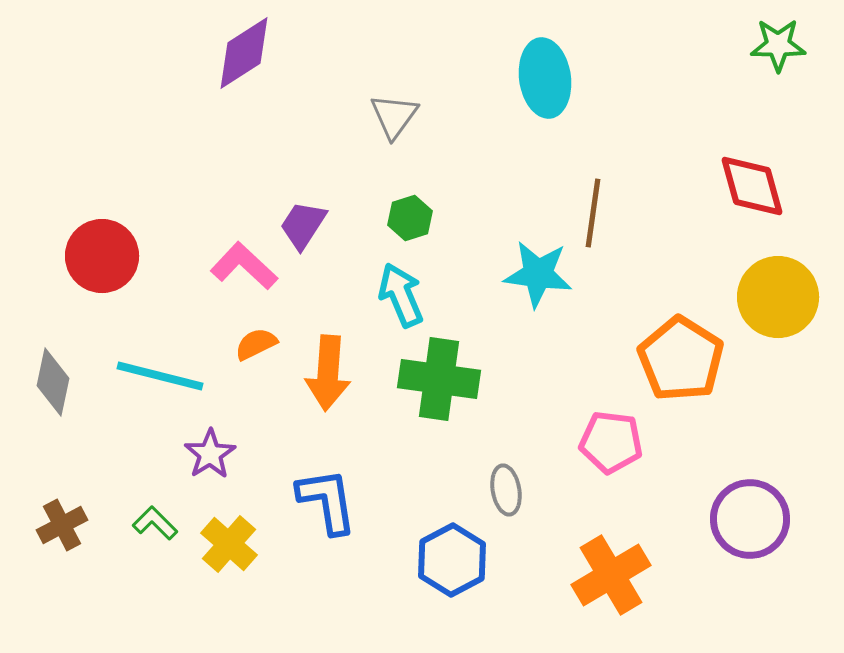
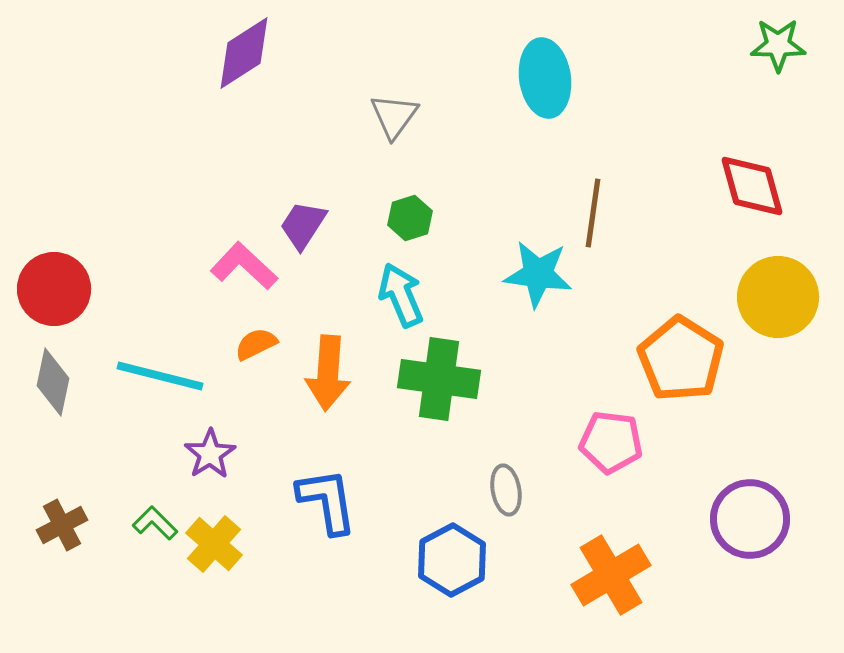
red circle: moved 48 px left, 33 px down
yellow cross: moved 15 px left
